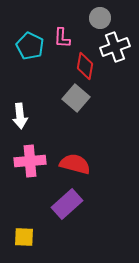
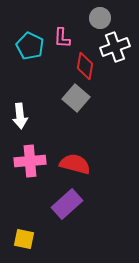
yellow square: moved 2 px down; rotated 10 degrees clockwise
